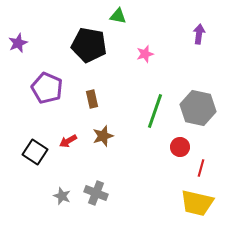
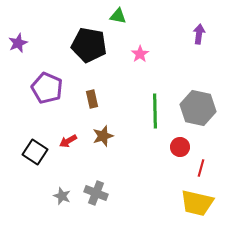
pink star: moved 5 px left; rotated 18 degrees counterclockwise
green line: rotated 20 degrees counterclockwise
